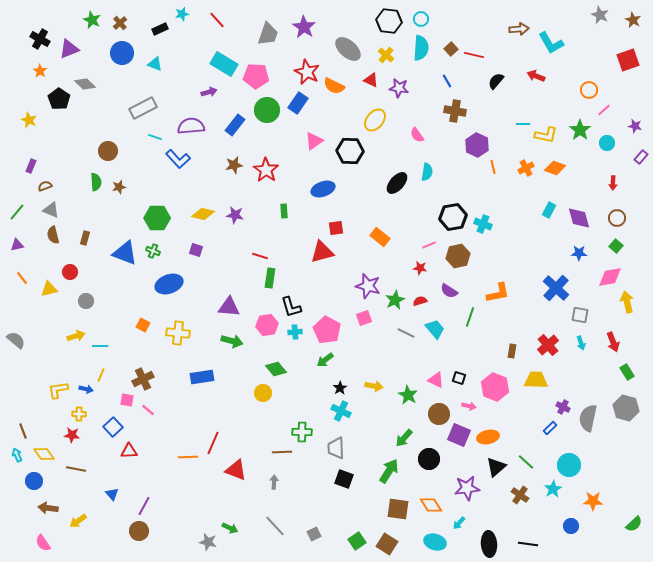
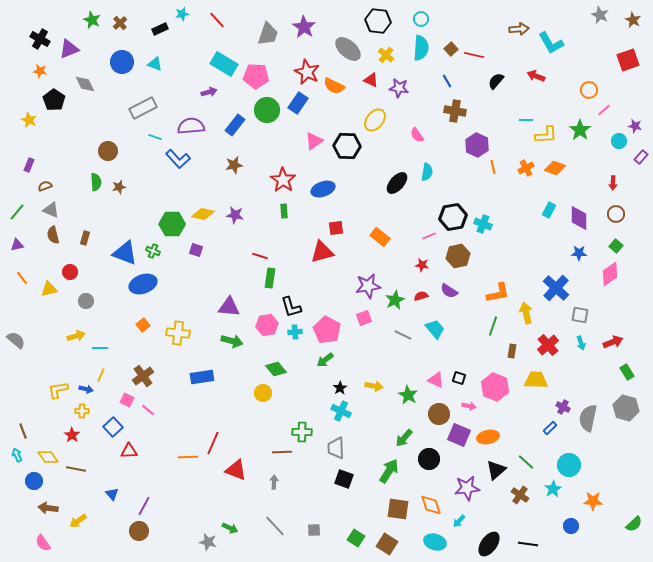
black hexagon at (389, 21): moved 11 px left
blue circle at (122, 53): moved 9 px down
orange star at (40, 71): rotated 24 degrees counterclockwise
gray diamond at (85, 84): rotated 20 degrees clockwise
black pentagon at (59, 99): moved 5 px left, 1 px down
cyan line at (523, 124): moved 3 px right, 4 px up
yellow L-shape at (546, 135): rotated 15 degrees counterclockwise
cyan circle at (607, 143): moved 12 px right, 2 px up
black hexagon at (350, 151): moved 3 px left, 5 px up
purple rectangle at (31, 166): moved 2 px left, 1 px up
red star at (266, 170): moved 17 px right, 10 px down
green hexagon at (157, 218): moved 15 px right, 6 px down
purple diamond at (579, 218): rotated 15 degrees clockwise
brown circle at (617, 218): moved 1 px left, 4 px up
pink line at (429, 245): moved 9 px up
red star at (420, 268): moved 2 px right, 3 px up
pink diamond at (610, 277): moved 3 px up; rotated 25 degrees counterclockwise
blue ellipse at (169, 284): moved 26 px left
purple star at (368, 286): rotated 25 degrees counterclockwise
red semicircle at (420, 301): moved 1 px right, 5 px up
yellow arrow at (627, 302): moved 101 px left, 11 px down
green line at (470, 317): moved 23 px right, 9 px down
orange square at (143, 325): rotated 24 degrees clockwise
gray line at (406, 333): moved 3 px left, 2 px down
red arrow at (613, 342): rotated 90 degrees counterclockwise
cyan line at (100, 346): moved 2 px down
brown cross at (143, 379): moved 3 px up; rotated 10 degrees counterclockwise
pink square at (127, 400): rotated 16 degrees clockwise
yellow cross at (79, 414): moved 3 px right, 3 px up
red star at (72, 435): rotated 28 degrees clockwise
yellow diamond at (44, 454): moved 4 px right, 3 px down
black triangle at (496, 467): moved 3 px down
orange diamond at (431, 505): rotated 15 degrees clockwise
cyan arrow at (459, 523): moved 2 px up
gray square at (314, 534): moved 4 px up; rotated 24 degrees clockwise
green square at (357, 541): moved 1 px left, 3 px up; rotated 24 degrees counterclockwise
black ellipse at (489, 544): rotated 40 degrees clockwise
